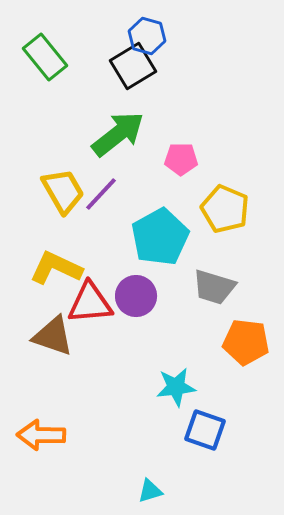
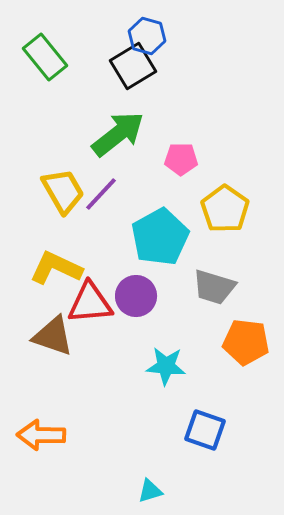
yellow pentagon: rotated 12 degrees clockwise
cyan star: moved 10 px left, 21 px up; rotated 12 degrees clockwise
